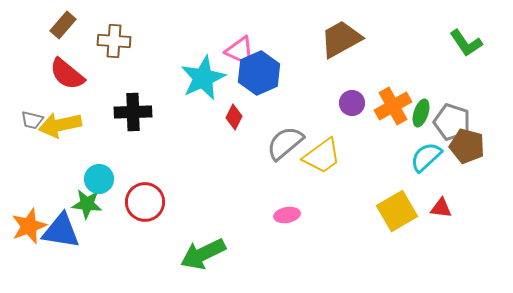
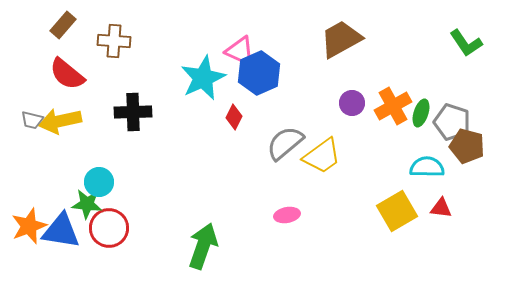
yellow arrow: moved 4 px up
cyan semicircle: moved 1 px right, 10 px down; rotated 44 degrees clockwise
cyan circle: moved 3 px down
red circle: moved 36 px left, 26 px down
green arrow: moved 8 px up; rotated 135 degrees clockwise
